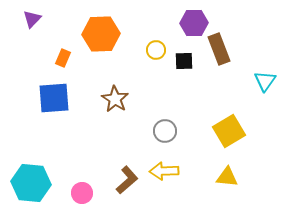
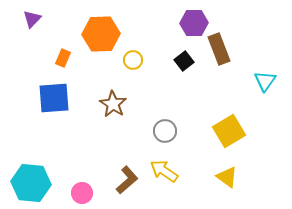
yellow circle: moved 23 px left, 10 px down
black square: rotated 36 degrees counterclockwise
brown star: moved 2 px left, 5 px down
yellow arrow: rotated 36 degrees clockwise
yellow triangle: rotated 30 degrees clockwise
